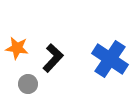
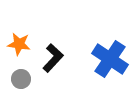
orange star: moved 2 px right, 4 px up
gray circle: moved 7 px left, 5 px up
